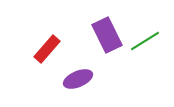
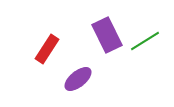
red rectangle: rotated 8 degrees counterclockwise
purple ellipse: rotated 16 degrees counterclockwise
